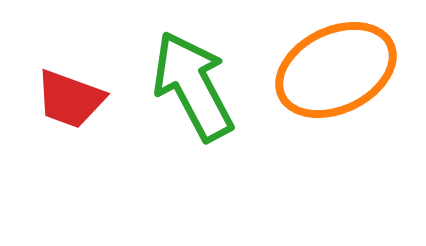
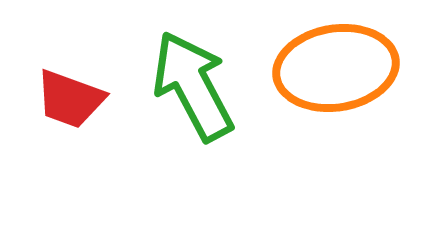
orange ellipse: moved 2 px up; rotated 17 degrees clockwise
